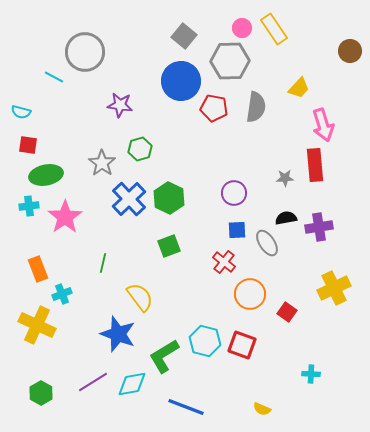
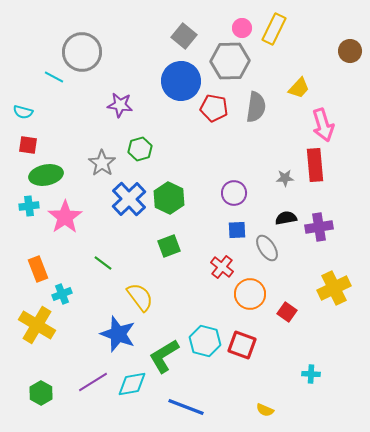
yellow rectangle at (274, 29): rotated 60 degrees clockwise
gray circle at (85, 52): moved 3 px left
cyan semicircle at (21, 112): moved 2 px right
gray ellipse at (267, 243): moved 5 px down
red cross at (224, 262): moved 2 px left, 5 px down
green line at (103, 263): rotated 66 degrees counterclockwise
yellow cross at (37, 325): rotated 6 degrees clockwise
yellow semicircle at (262, 409): moved 3 px right, 1 px down
